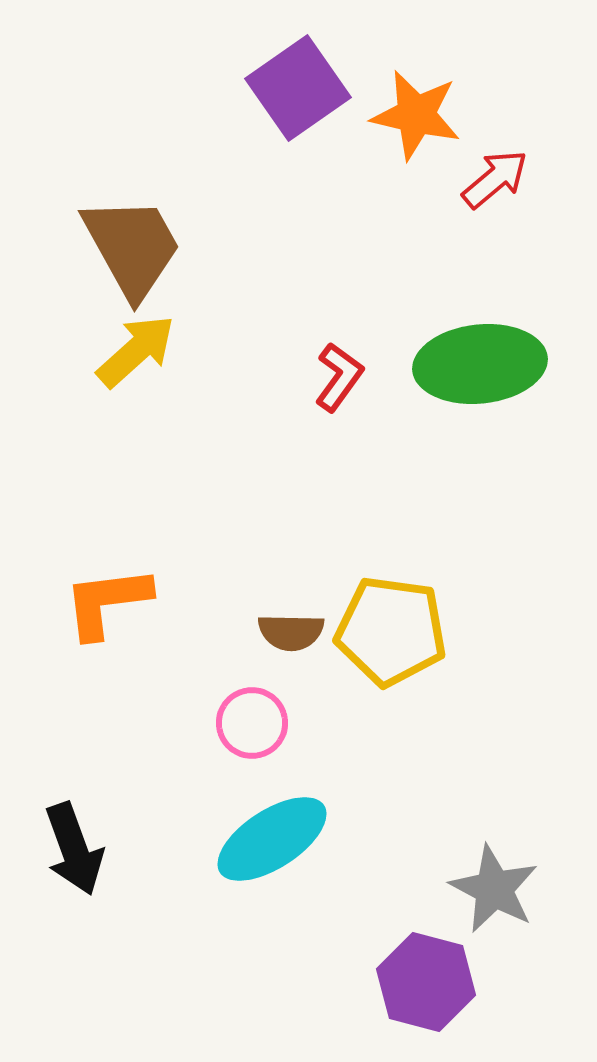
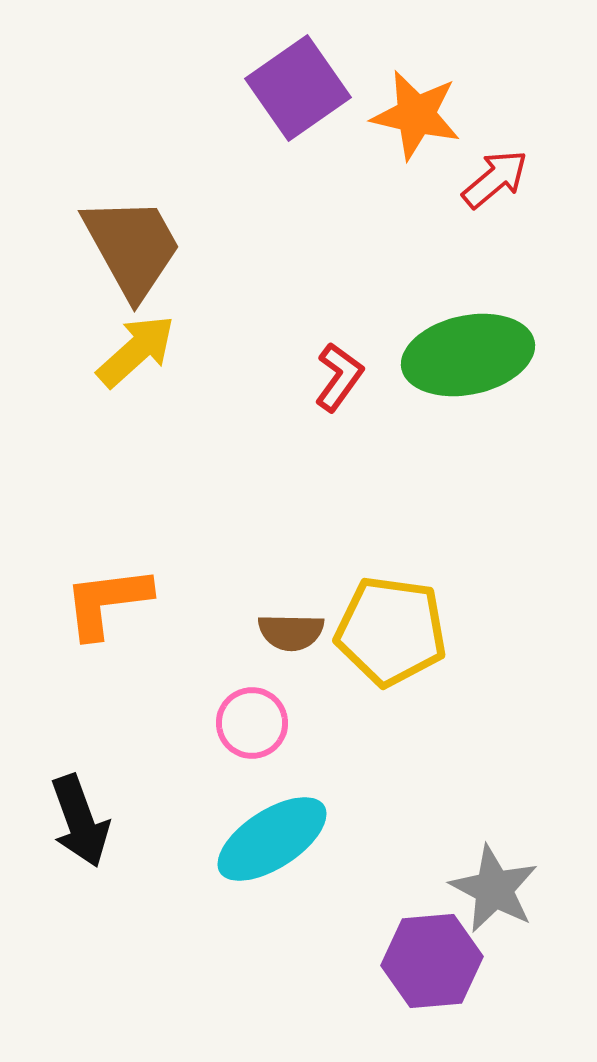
green ellipse: moved 12 px left, 9 px up; rotated 6 degrees counterclockwise
black arrow: moved 6 px right, 28 px up
purple hexagon: moved 6 px right, 21 px up; rotated 20 degrees counterclockwise
